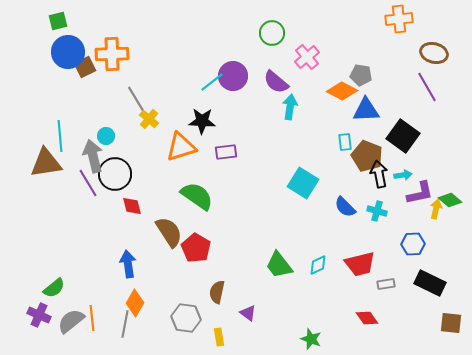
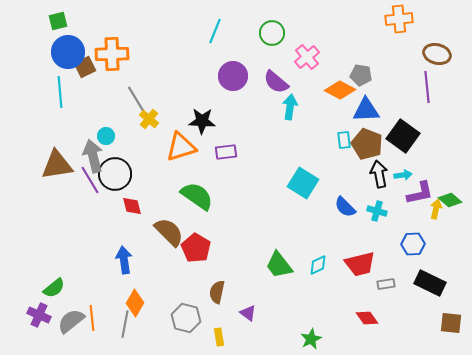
brown ellipse at (434, 53): moved 3 px right, 1 px down
cyan line at (212, 82): moved 3 px right, 51 px up; rotated 30 degrees counterclockwise
purple line at (427, 87): rotated 24 degrees clockwise
orange diamond at (342, 91): moved 2 px left, 1 px up
cyan line at (60, 136): moved 44 px up
cyan rectangle at (345, 142): moved 1 px left, 2 px up
brown pentagon at (367, 156): moved 12 px up
brown triangle at (46, 163): moved 11 px right, 2 px down
purple line at (88, 183): moved 2 px right, 3 px up
brown semicircle at (169, 232): rotated 12 degrees counterclockwise
blue arrow at (128, 264): moved 4 px left, 4 px up
gray hexagon at (186, 318): rotated 8 degrees clockwise
green star at (311, 339): rotated 25 degrees clockwise
